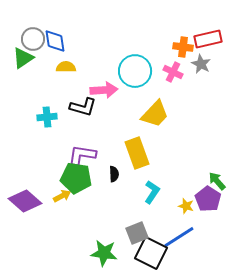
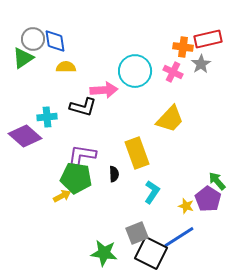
gray star: rotated 12 degrees clockwise
yellow trapezoid: moved 15 px right, 5 px down
purple diamond: moved 65 px up
